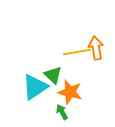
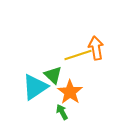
yellow line: moved 1 px right, 3 px down; rotated 8 degrees counterclockwise
orange star: rotated 20 degrees clockwise
